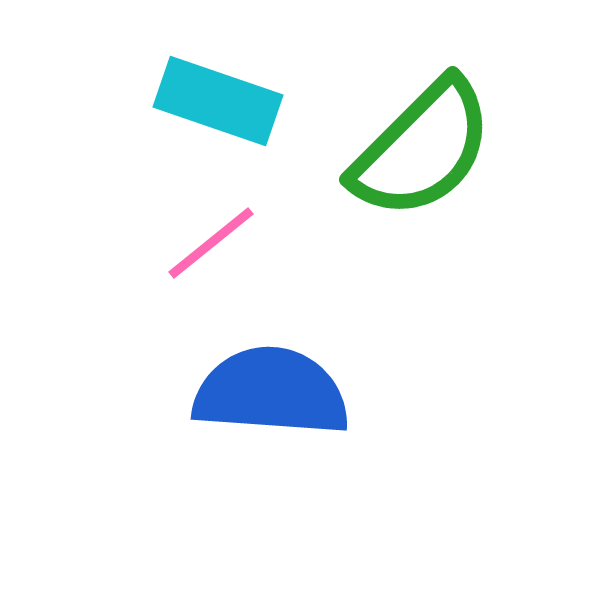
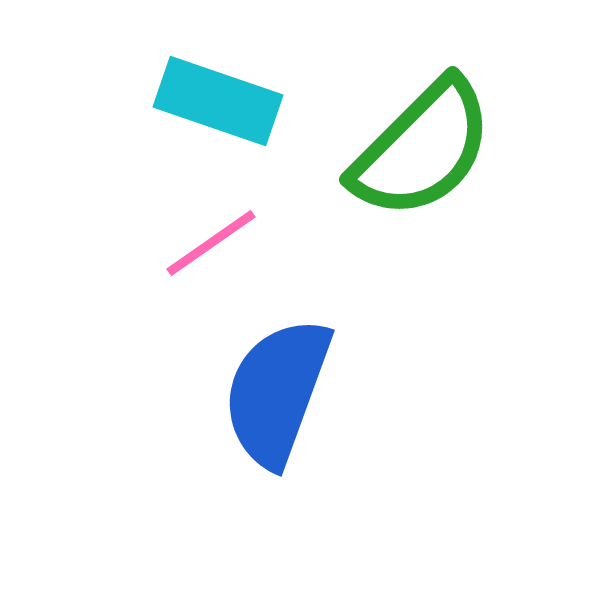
pink line: rotated 4 degrees clockwise
blue semicircle: moved 6 px right; rotated 74 degrees counterclockwise
